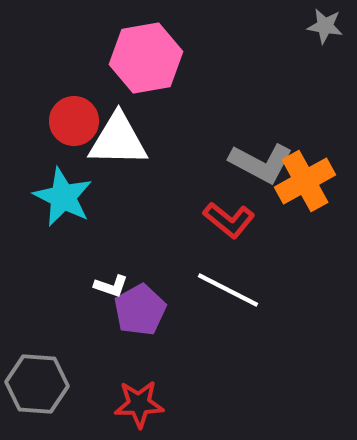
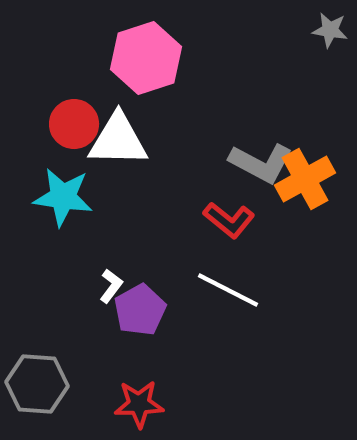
gray star: moved 5 px right, 4 px down
pink hexagon: rotated 8 degrees counterclockwise
red circle: moved 3 px down
orange cross: moved 2 px up
cyan star: rotated 18 degrees counterclockwise
white L-shape: rotated 72 degrees counterclockwise
